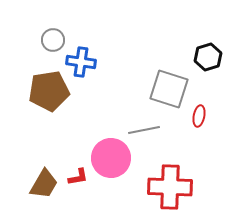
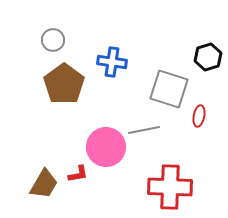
blue cross: moved 31 px right
brown pentagon: moved 15 px right, 7 px up; rotated 27 degrees counterclockwise
pink circle: moved 5 px left, 11 px up
red L-shape: moved 3 px up
